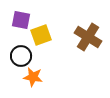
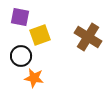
purple square: moved 1 px left, 3 px up
yellow square: moved 1 px left
orange star: moved 1 px right, 1 px down
